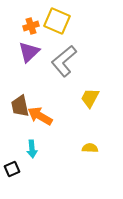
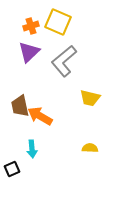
yellow square: moved 1 px right, 1 px down
yellow trapezoid: rotated 105 degrees counterclockwise
